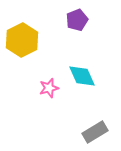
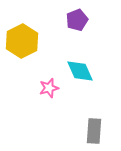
yellow hexagon: moved 1 px down
cyan diamond: moved 2 px left, 5 px up
gray rectangle: moved 1 px left, 1 px up; rotated 55 degrees counterclockwise
